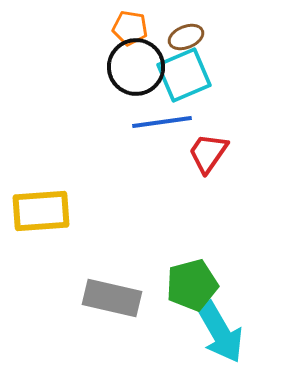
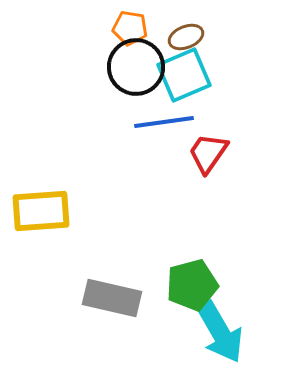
blue line: moved 2 px right
